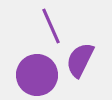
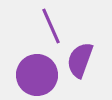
purple semicircle: rotated 6 degrees counterclockwise
